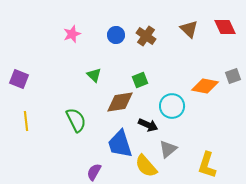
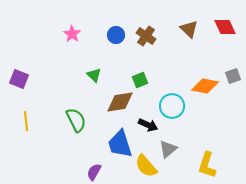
pink star: rotated 18 degrees counterclockwise
